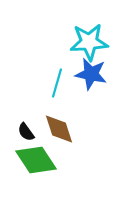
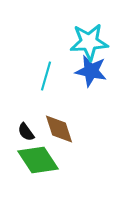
blue star: moved 3 px up
cyan line: moved 11 px left, 7 px up
green diamond: moved 2 px right
